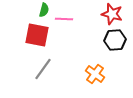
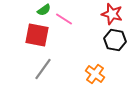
green semicircle: rotated 40 degrees clockwise
pink line: rotated 30 degrees clockwise
black hexagon: rotated 15 degrees clockwise
